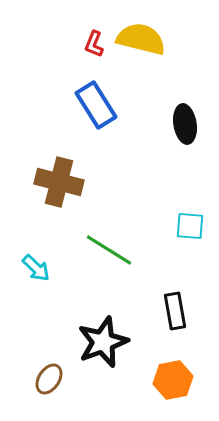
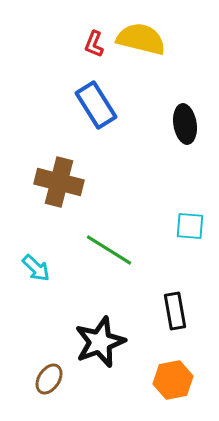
black star: moved 3 px left
